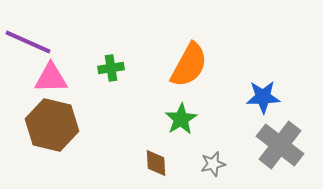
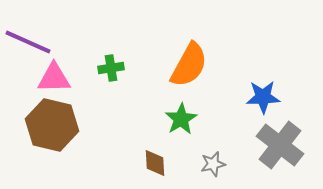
pink triangle: moved 3 px right
brown diamond: moved 1 px left
